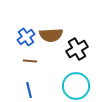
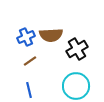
blue cross: rotated 12 degrees clockwise
brown line: rotated 40 degrees counterclockwise
